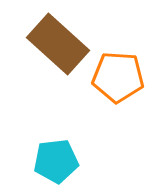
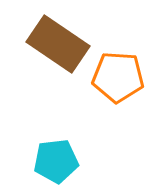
brown rectangle: rotated 8 degrees counterclockwise
